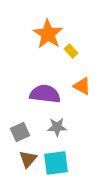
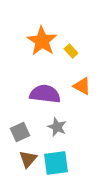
orange star: moved 6 px left, 7 px down
gray star: rotated 24 degrees clockwise
